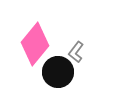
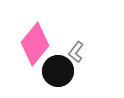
black circle: moved 1 px up
